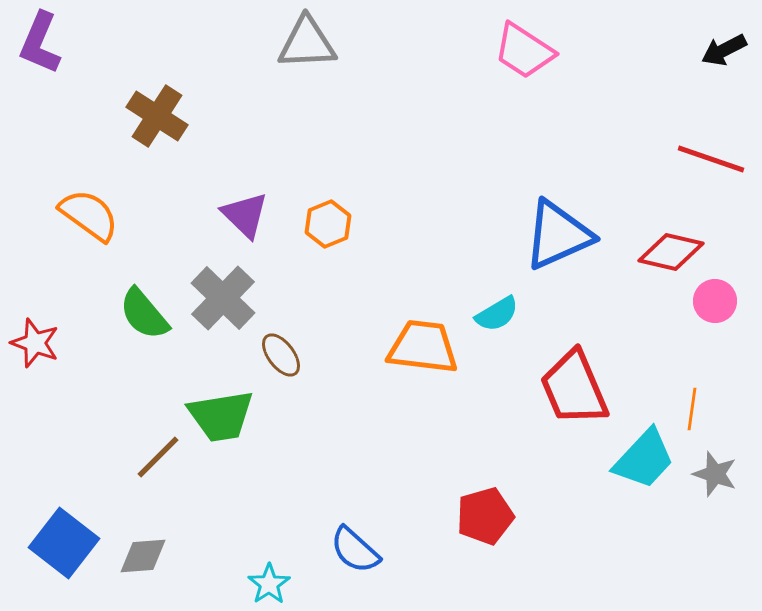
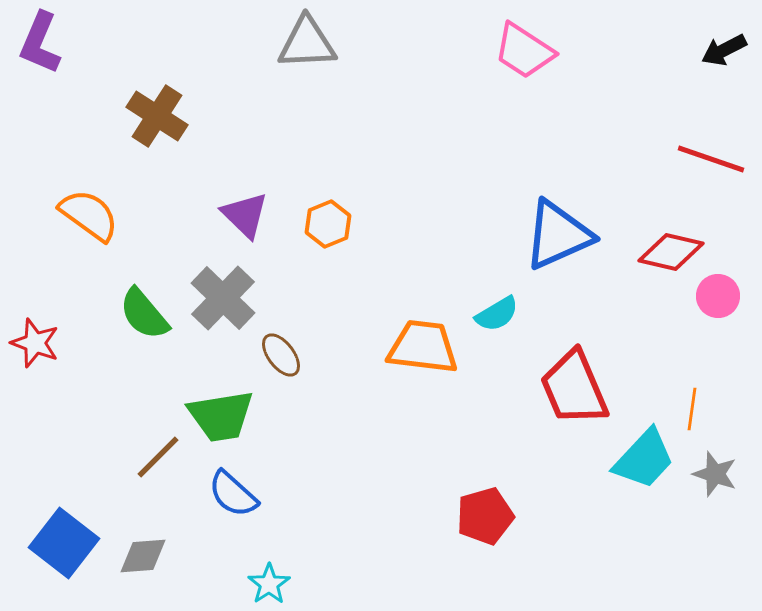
pink circle: moved 3 px right, 5 px up
blue semicircle: moved 122 px left, 56 px up
